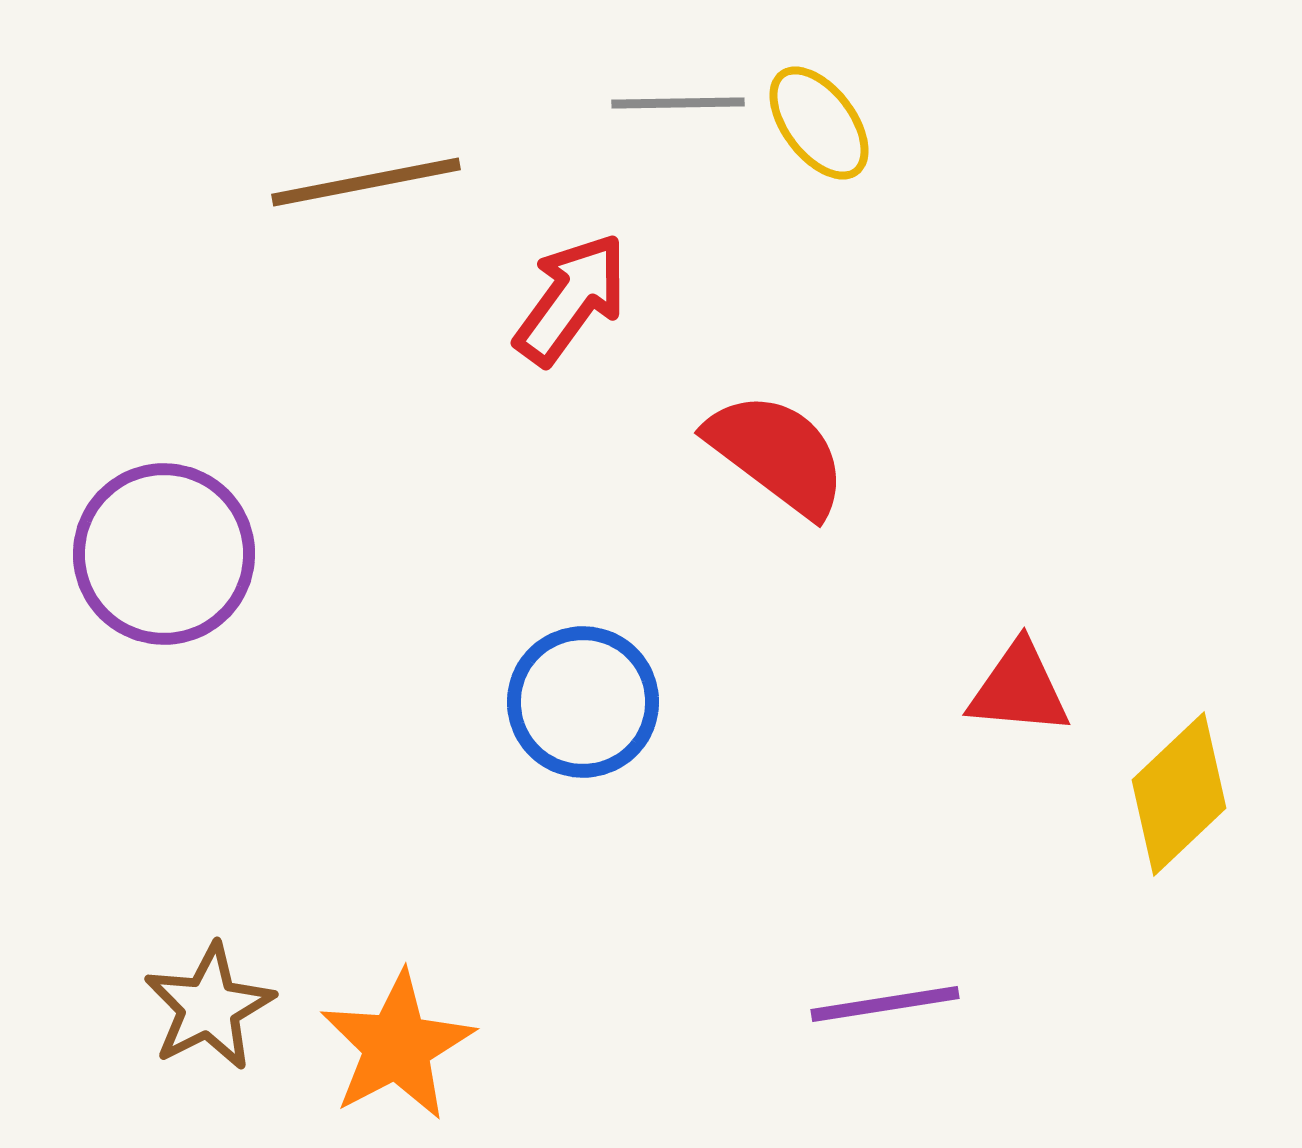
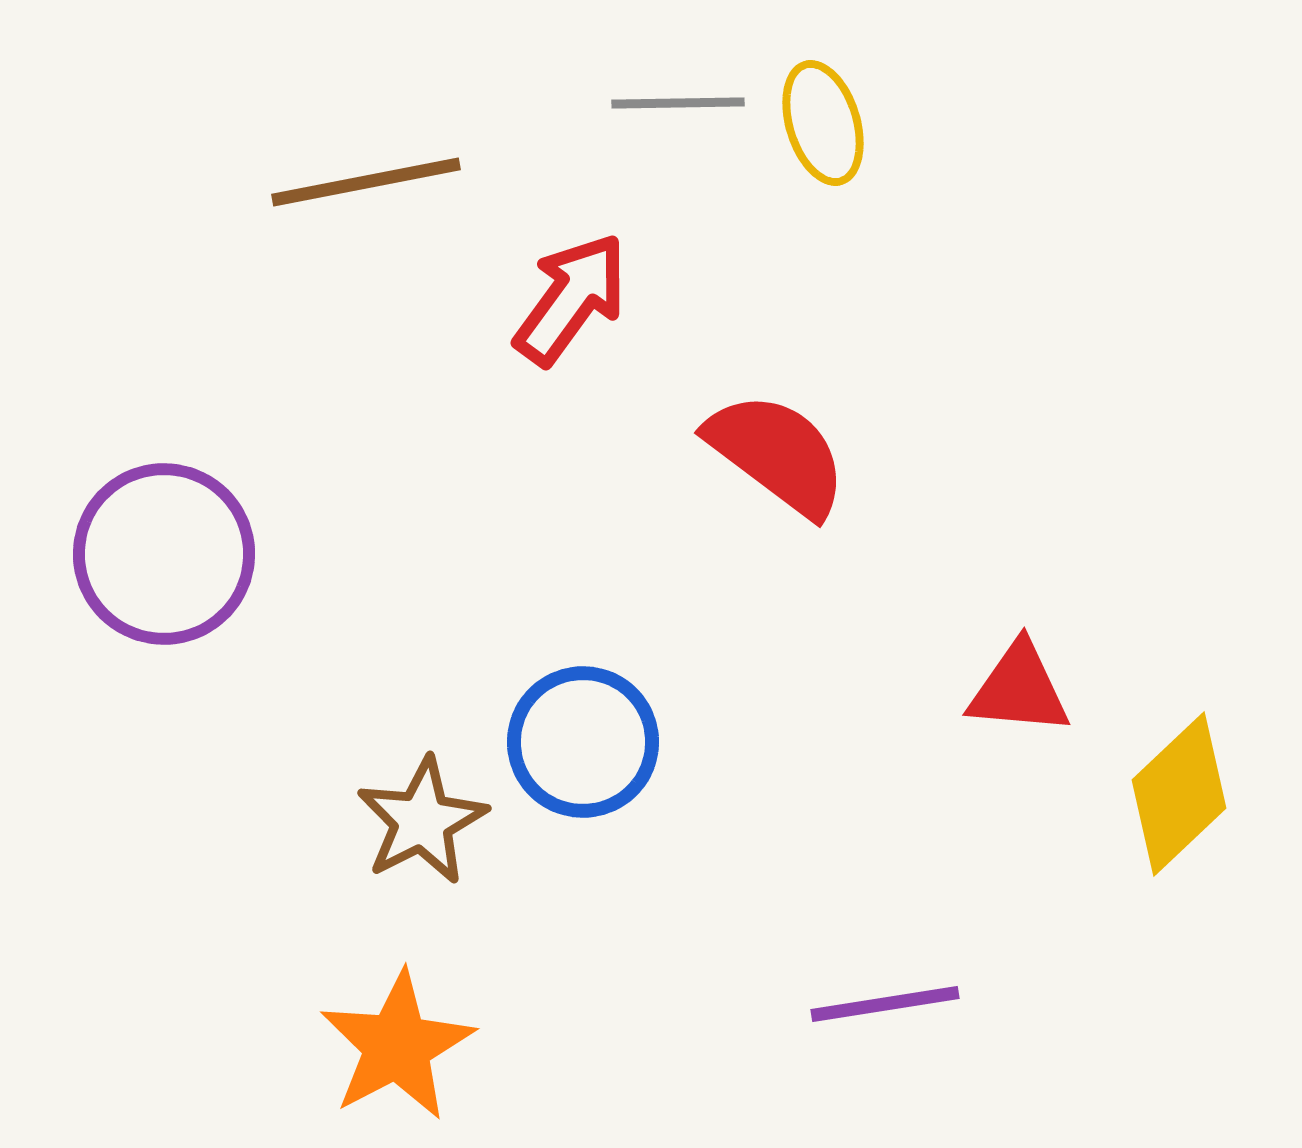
yellow ellipse: moved 4 px right; rotated 20 degrees clockwise
blue circle: moved 40 px down
brown star: moved 213 px right, 186 px up
